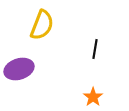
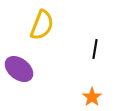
purple ellipse: rotated 56 degrees clockwise
orange star: moved 1 px left
